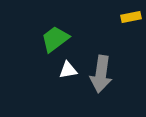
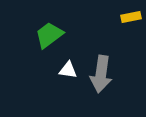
green trapezoid: moved 6 px left, 4 px up
white triangle: rotated 18 degrees clockwise
